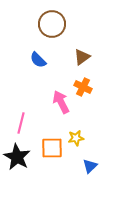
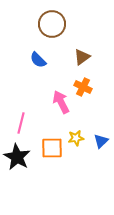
blue triangle: moved 11 px right, 25 px up
